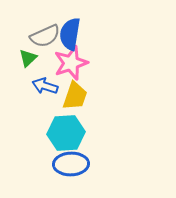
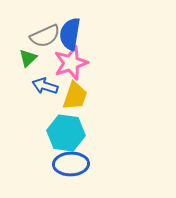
cyan hexagon: rotated 12 degrees clockwise
